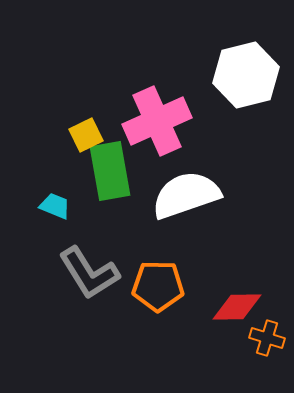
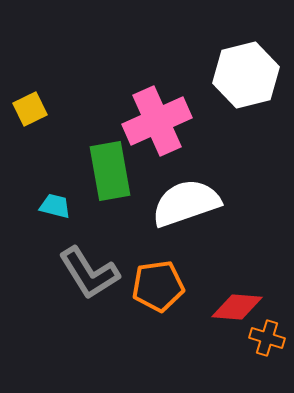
yellow square: moved 56 px left, 26 px up
white semicircle: moved 8 px down
cyan trapezoid: rotated 8 degrees counterclockwise
orange pentagon: rotated 9 degrees counterclockwise
red diamond: rotated 6 degrees clockwise
